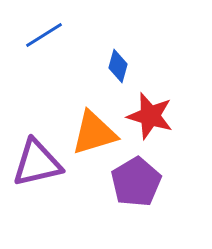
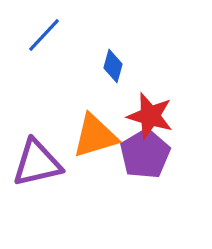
blue line: rotated 15 degrees counterclockwise
blue diamond: moved 5 px left
orange triangle: moved 1 px right, 3 px down
purple pentagon: moved 9 px right, 28 px up
